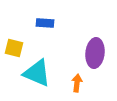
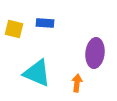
yellow square: moved 19 px up
